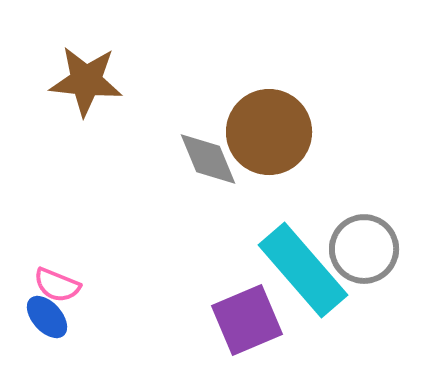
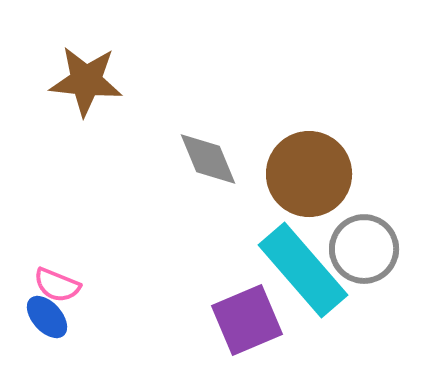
brown circle: moved 40 px right, 42 px down
